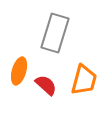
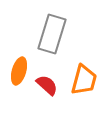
gray rectangle: moved 3 px left, 1 px down
red semicircle: moved 1 px right
